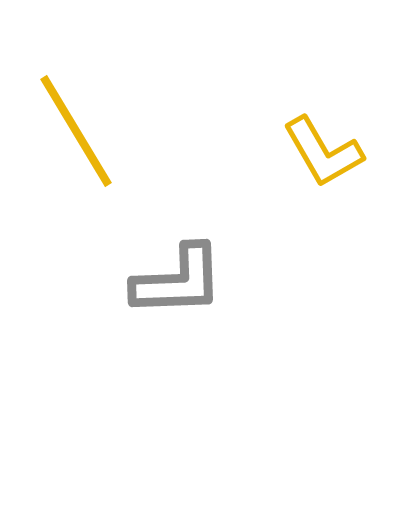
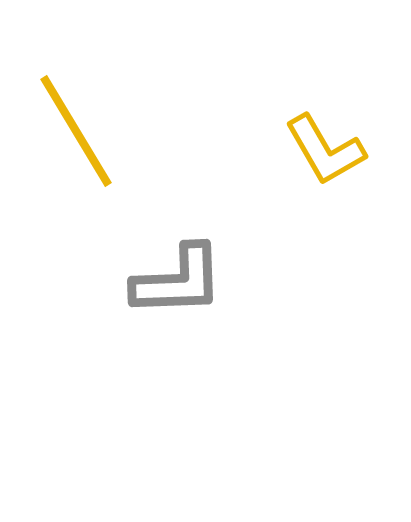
yellow L-shape: moved 2 px right, 2 px up
